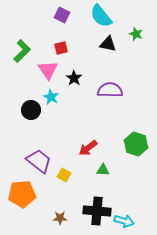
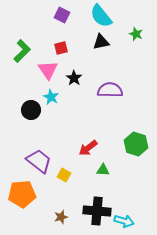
black triangle: moved 7 px left, 2 px up; rotated 24 degrees counterclockwise
brown star: moved 1 px right, 1 px up; rotated 16 degrees counterclockwise
